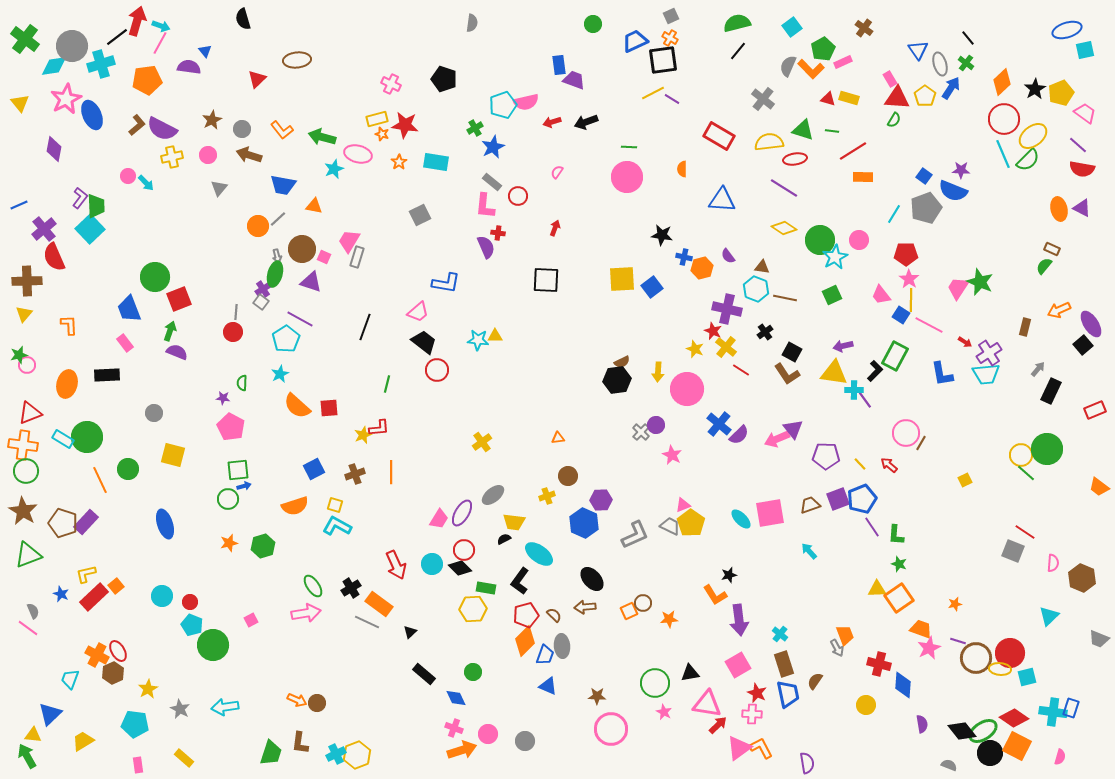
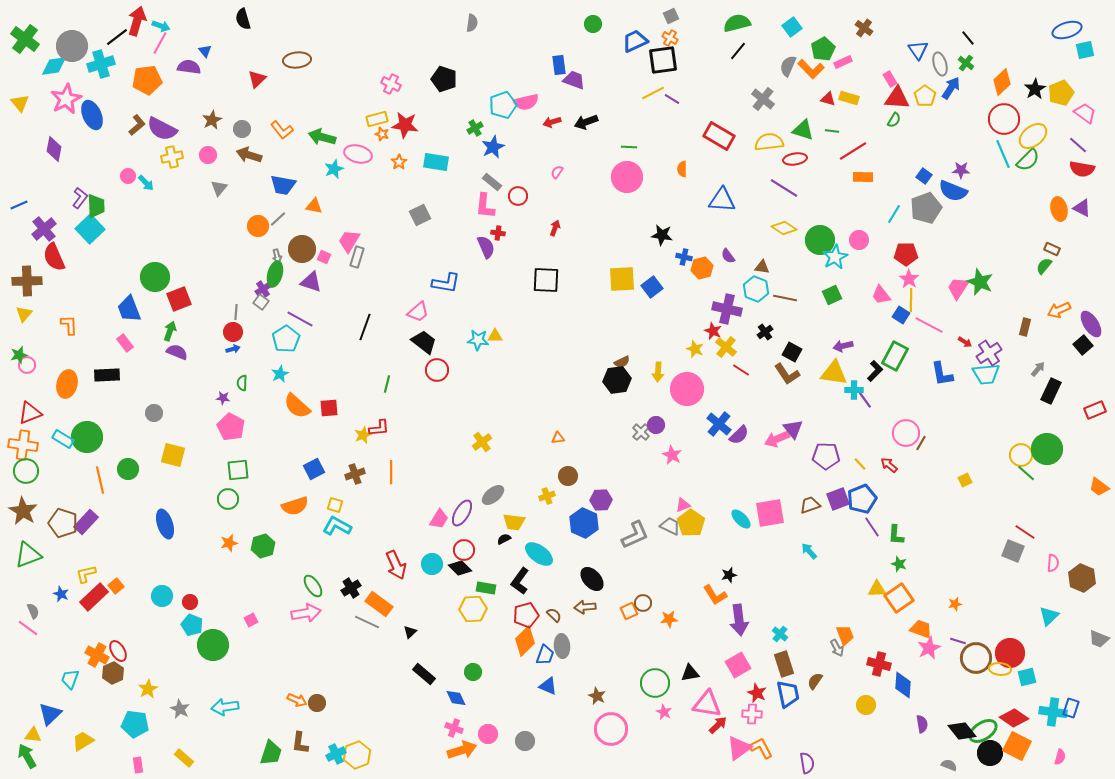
orange line at (100, 480): rotated 12 degrees clockwise
blue arrow at (244, 486): moved 11 px left, 137 px up
brown star at (597, 696): rotated 24 degrees clockwise
